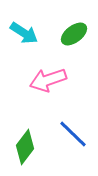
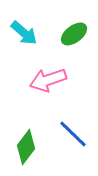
cyan arrow: rotated 8 degrees clockwise
green diamond: moved 1 px right
